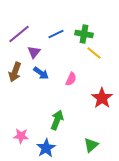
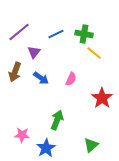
purple line: moved 2 px up
blue arrow: moved 5 px down
pink star: moved 1 px right, 1 px up
